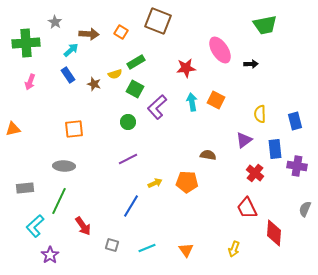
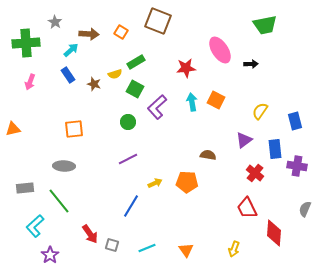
yellow semicircle at (260, 114): moved 3 px up; rotated 36 degrees clockwise
green line at (59, 201): rotated 64 degrees counterclockwise
red arrow at (83, 226): moved 7 px right, 8 px down
